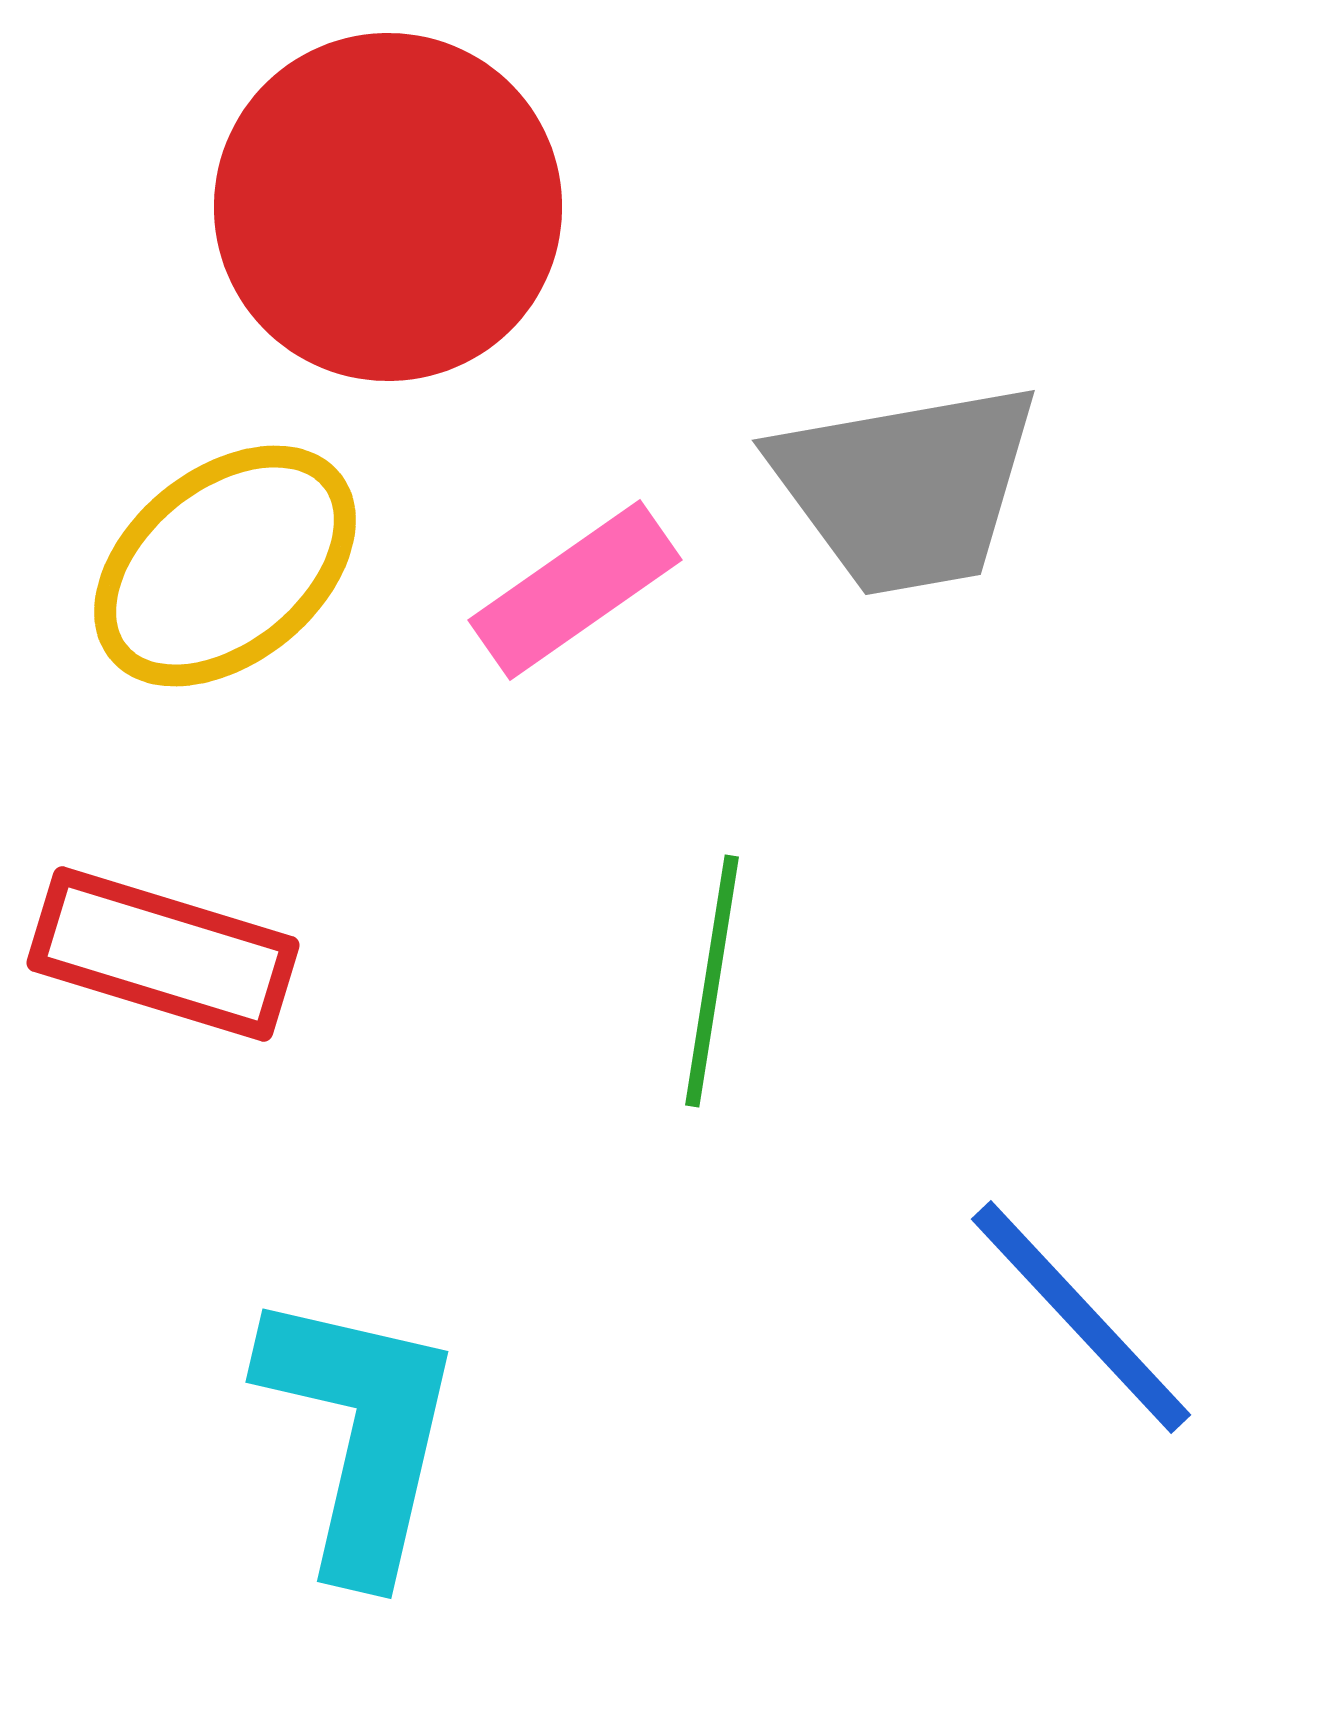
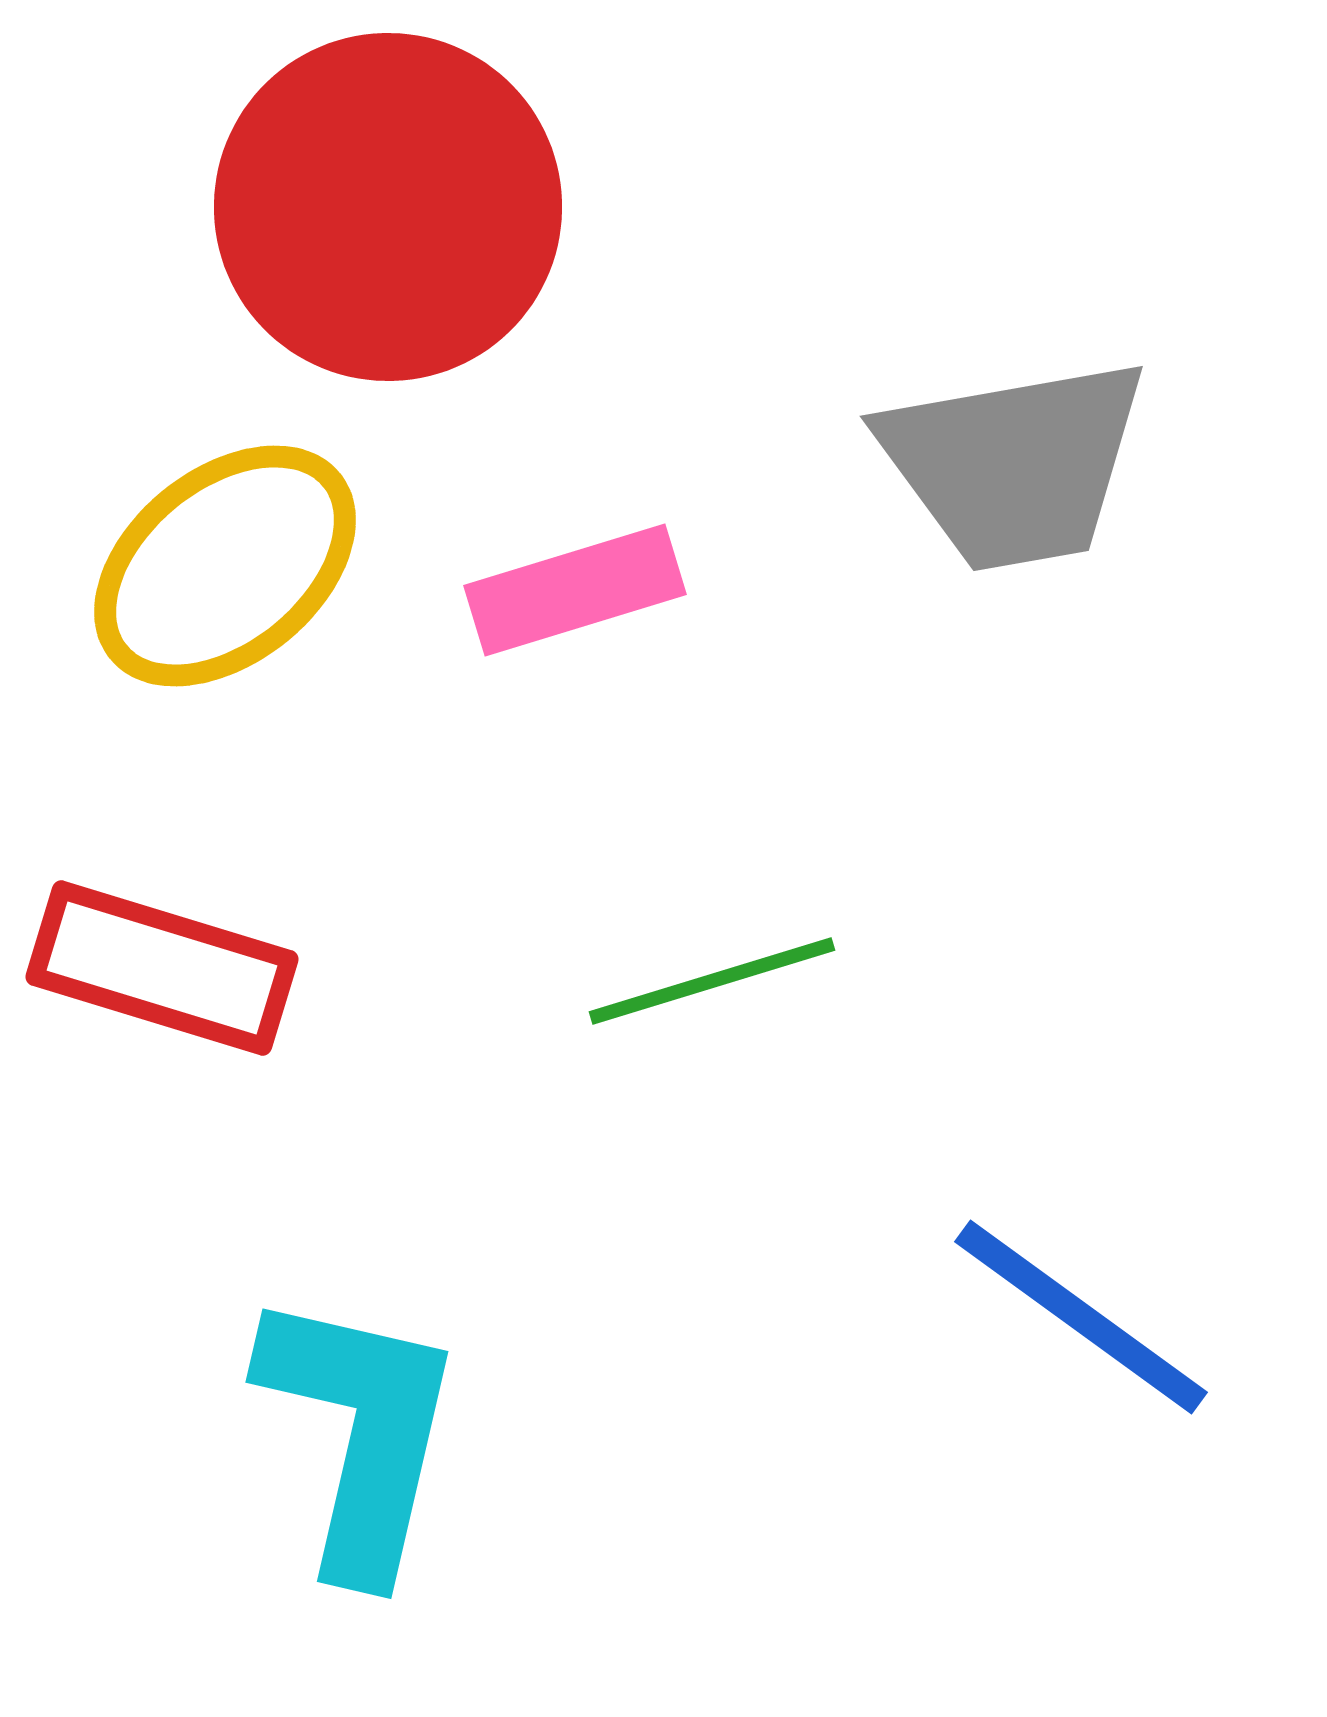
gray trapezoid: moved 108 px right, 24 px up
pink rectangle: rotated 18 degrees clockwise
red rectangle: moved 1 px left, 14 px down
green line: rotated 64 degrees clockwise
blue line: rotated 11 degrees counterclockwise
